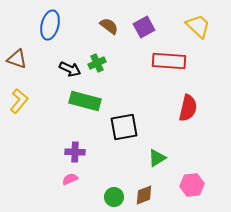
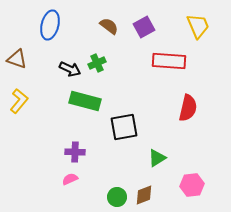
yellow trapezoid: rotated 24 degrees clockwise
green circle: moved 3 px right
